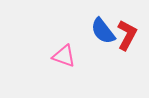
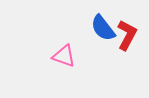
blue semicircle: moved 3 px up
